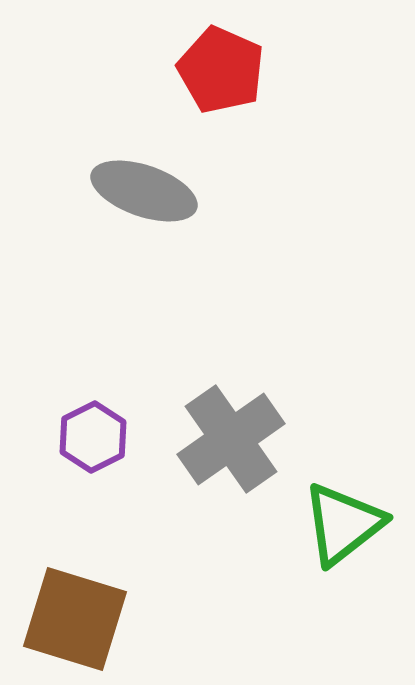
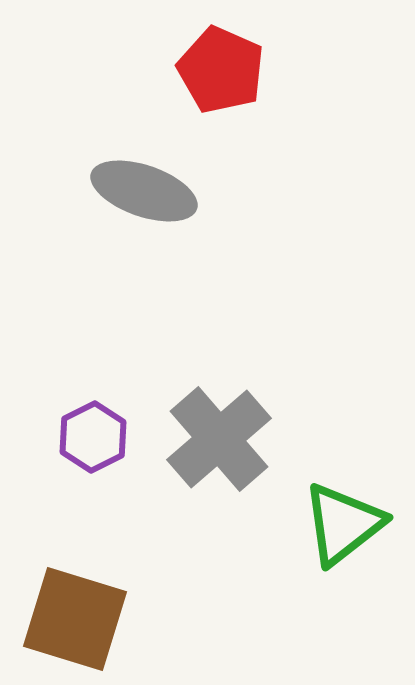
gray cross: moved 12 px left; rotated 6 degrees counterclockwise
